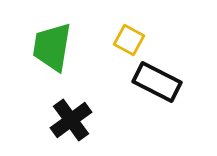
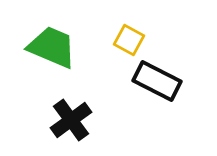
green trapezoid: rotated 104 degrees clockwise
black rectangle: moved 1 px up
